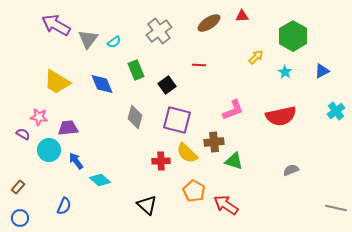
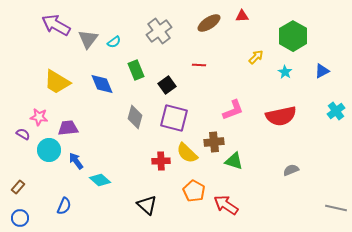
purple square: moved 3 px left, 2 px up
